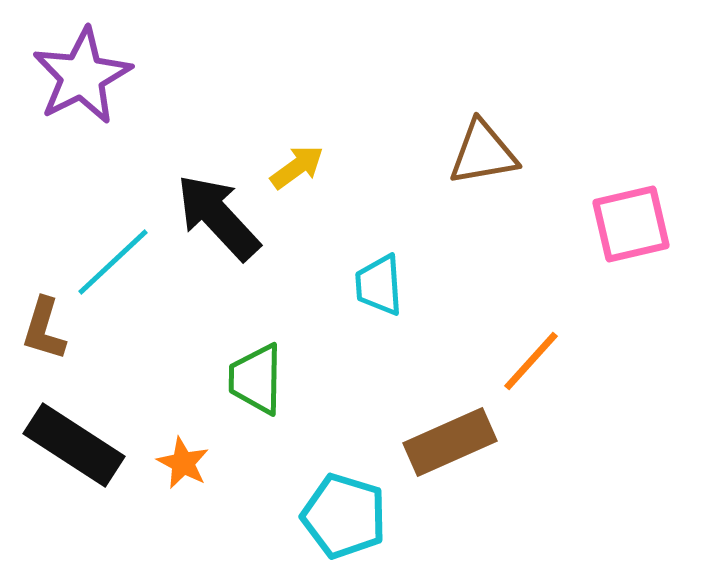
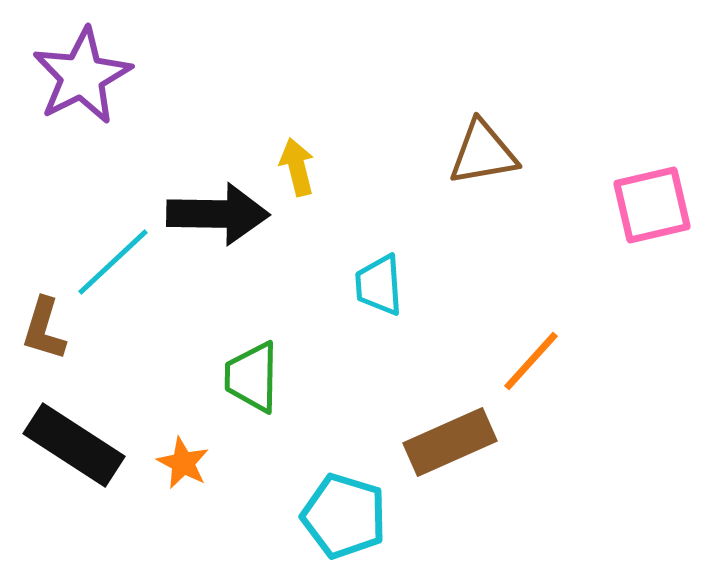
yellow arrow: rotated 68 degrees counterclockwise
black arrow: moved 3 px up; rotated 134 degrees clockwise
pink square: moved 21 px right, 19 px up
green trapezoid: moved 4 px left, 2 px up
